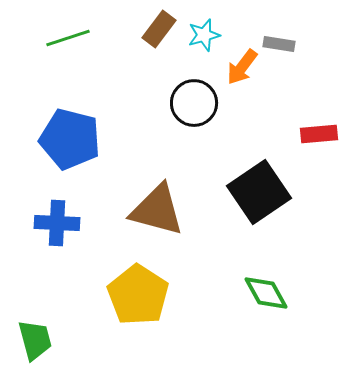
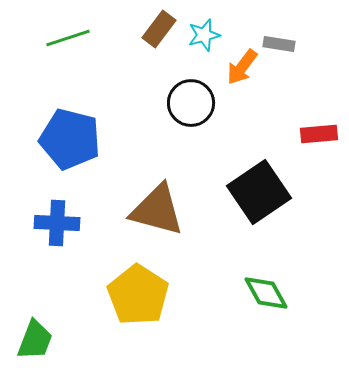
black circle: moved 3 px left
green trapezoid: rotated 36 degrees clockwise
